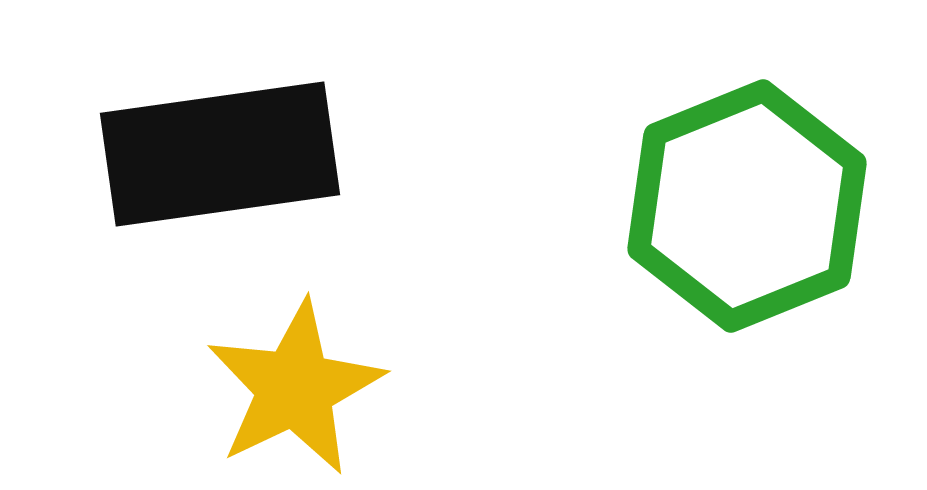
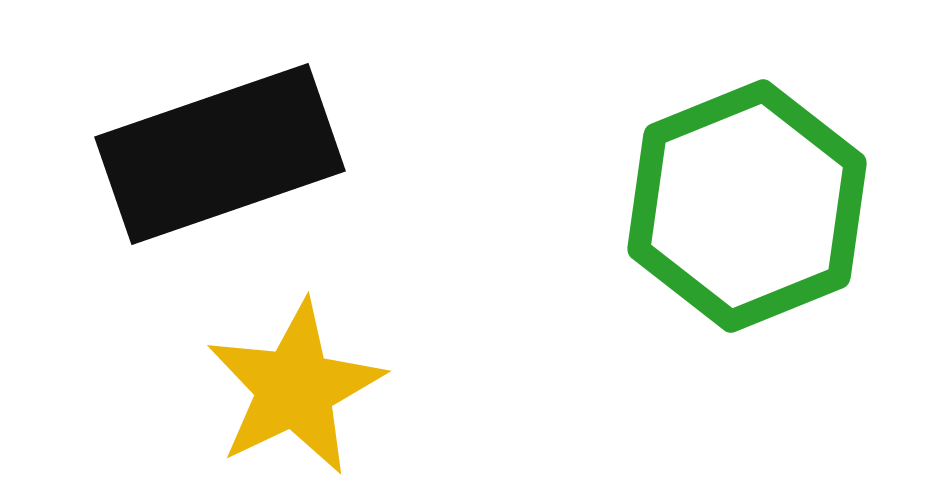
black rectangle: rotated 11 degrees counterclockwise
